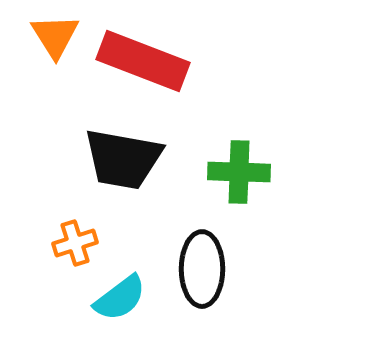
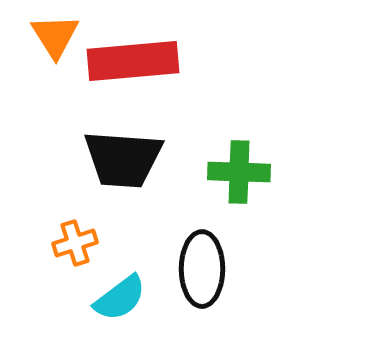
red rectangle: moved 10 px left; rotated 26 degrees counterclockwise
black trapezoid: rotated 6 degrees counterclockwise
